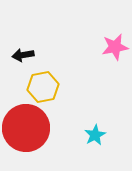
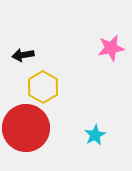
pink star: moved 4 px left, 1 px down
yellow hexagon: rotated 20 degrees counterclockwise
